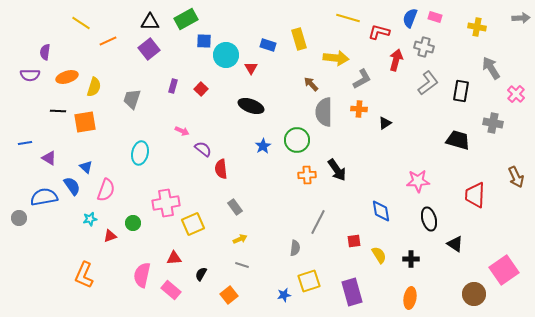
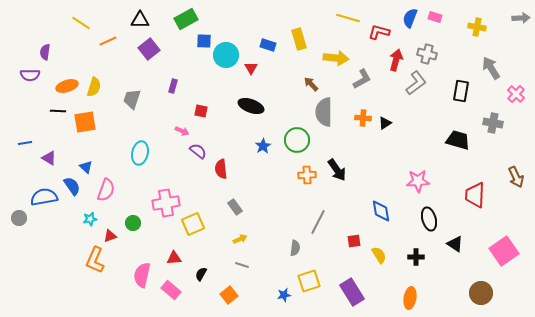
black triangle at (150, 22): moved 10 px left, 2 px up
gray cross at (424, 47): moved 3 px right, 7 px down
orange ellipse at (67, 77): moved 9 px down
gray L-shape at (428, 83): moved 12 px left
red square at (201, 89): moved 22 px down; rotated 32 degrees counterclockwise
orange cross at (359, 109): moved 4 px right, 9 px down
purple semicircle at (203, 149): moved 5 px left, 2 px down
black cross at (411, 259): moved 5 px right, 2 px up
pink square at (504, 270): moved 19 px up
orange L-shape at (84, 275): moved 11 px right, 15 px up
purple rectangle at (352, 292): rotated 16 degrees counterclockwise
brown circle at (474, 294): moved 7 px right, 1 px up
